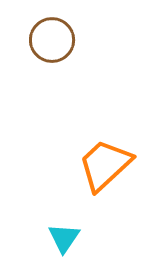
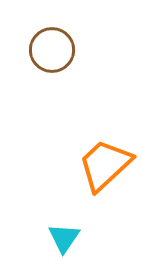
brown circle: moved 10 px down
